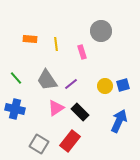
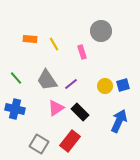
yellow line: moved 2 px left; rotated 24 degrees counterclockwise
